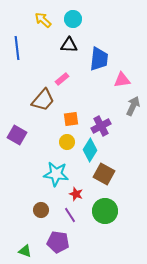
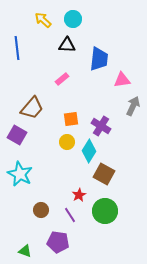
black triangle: moved 2 px left
brown trapezoid: moved 11 px left, 8 px down
purple cross: rotated 30 degrees counterclockwise
cyan diamond: moved 1 px left, 1 px down
cyan star: moved 36 px left; rotated 20 degrees clockwise
red star: moved 3 px right, 1 px down; rotated 24 degrees clockwise
